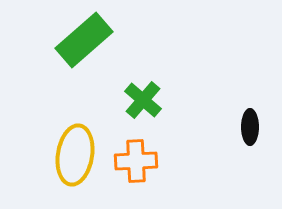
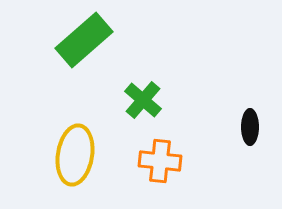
orange cross: moved 24 px right; rotated 9 degrees clockwise
